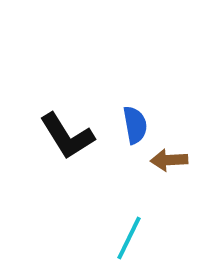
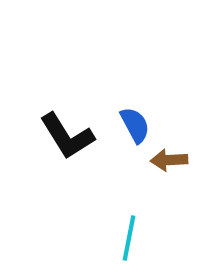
blue semicircle: rotated 18 degrees counterclockwise
cyan line: rotated 15 degrees counterclockwise
